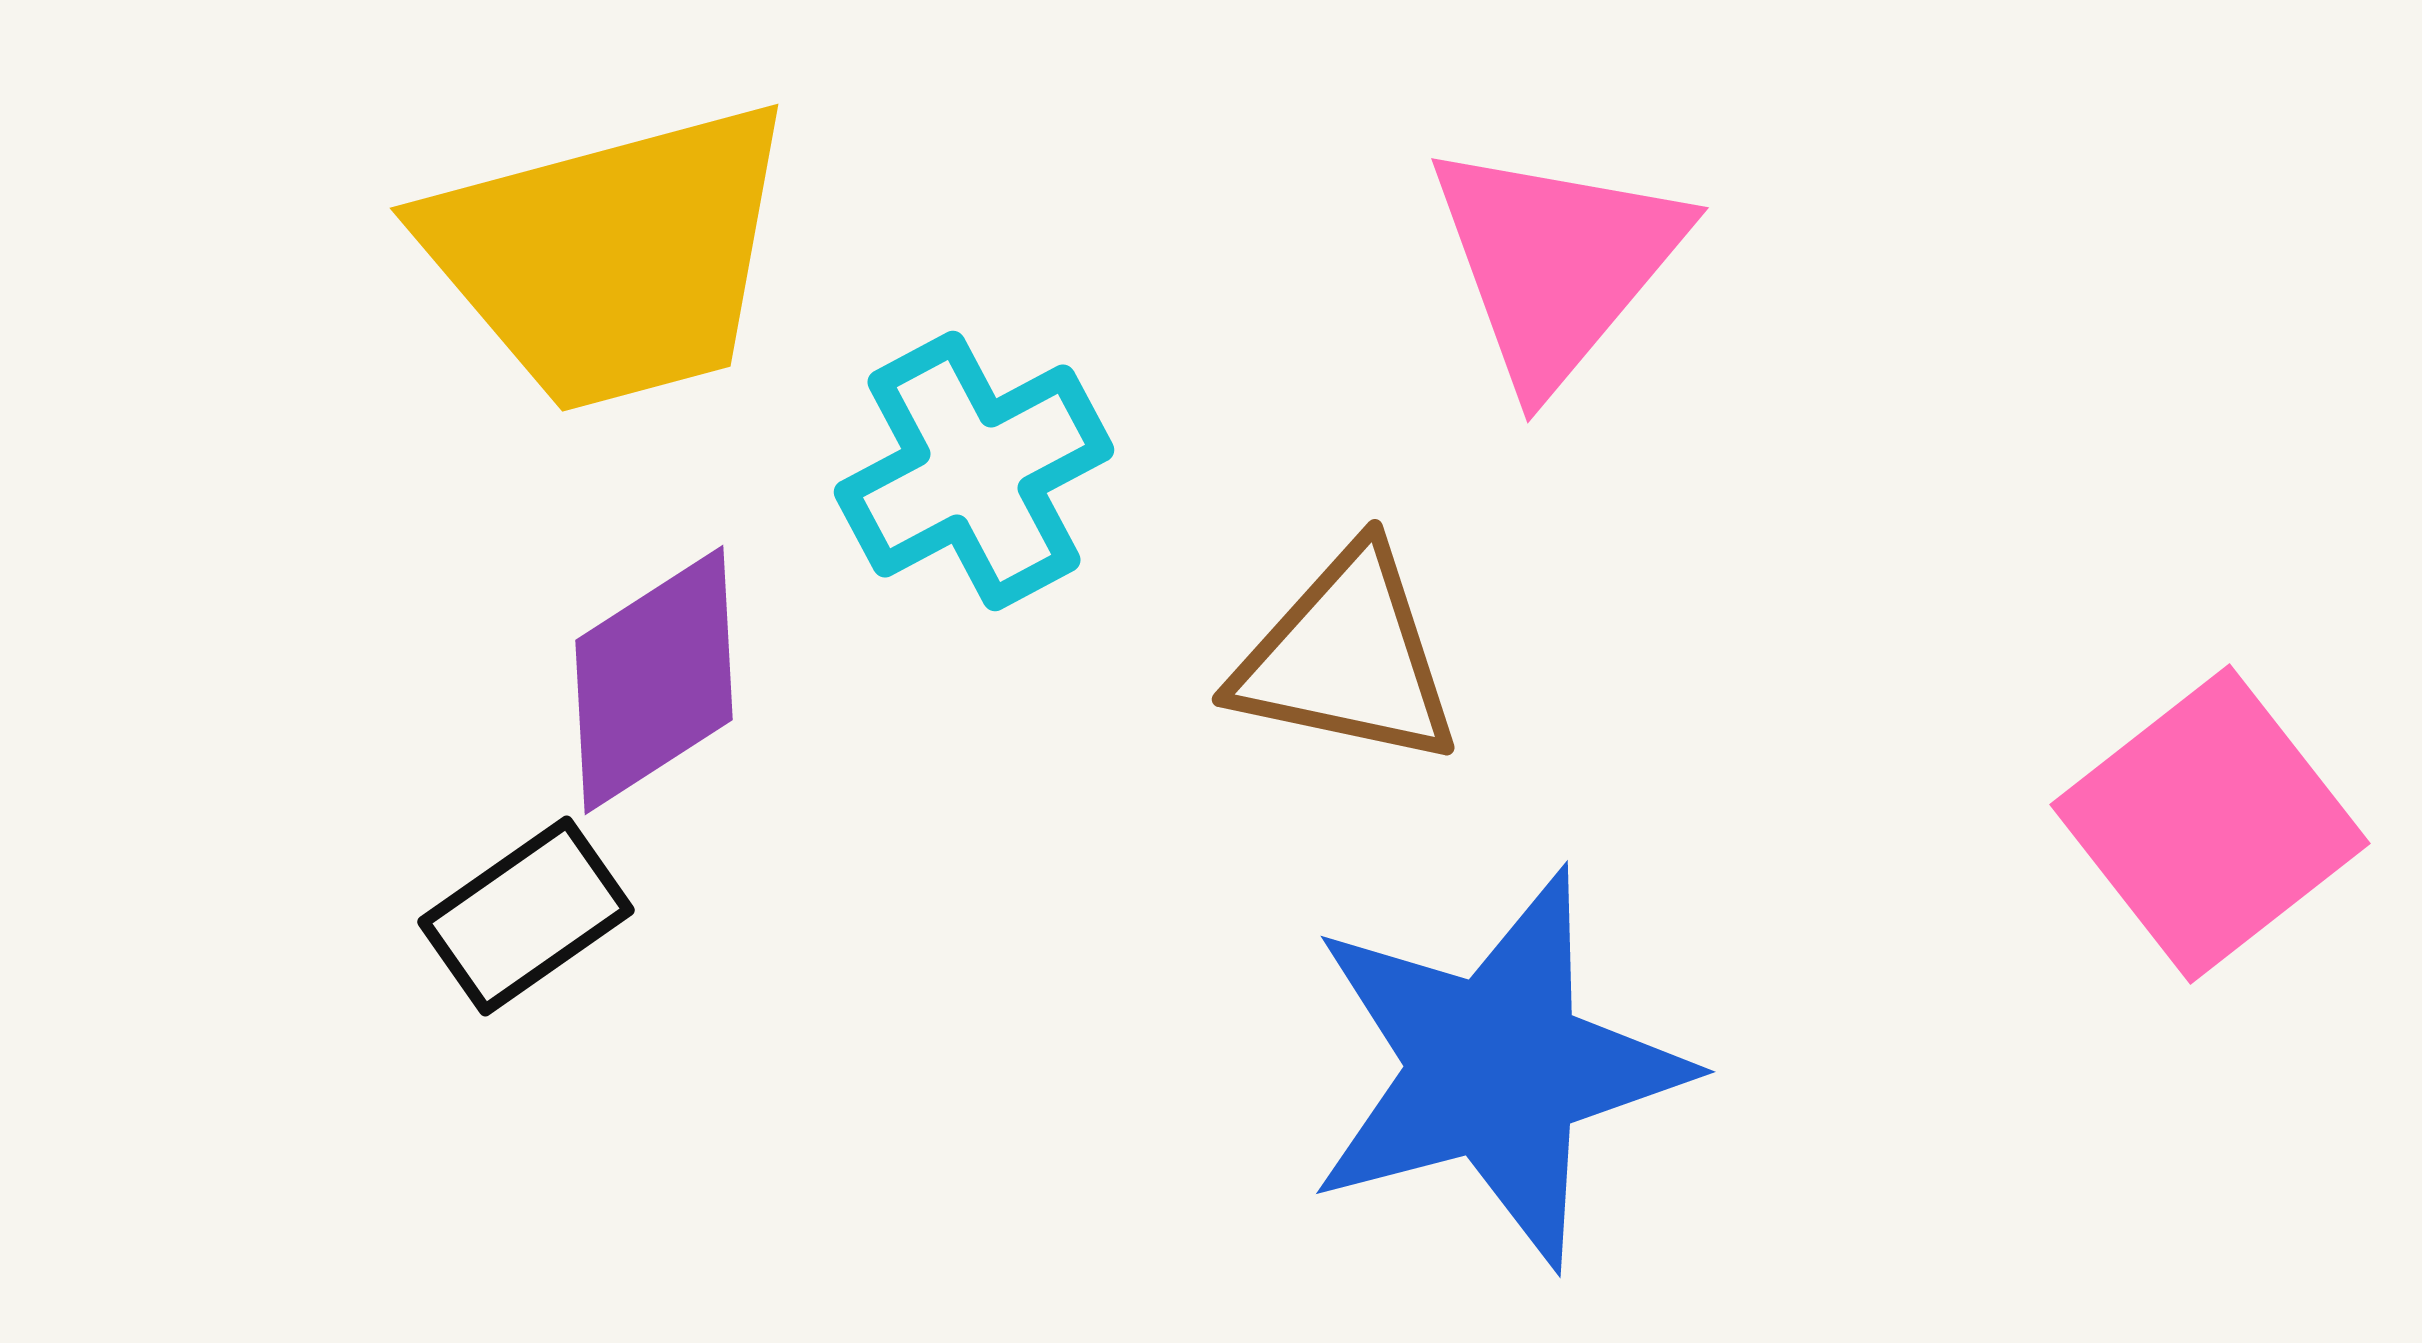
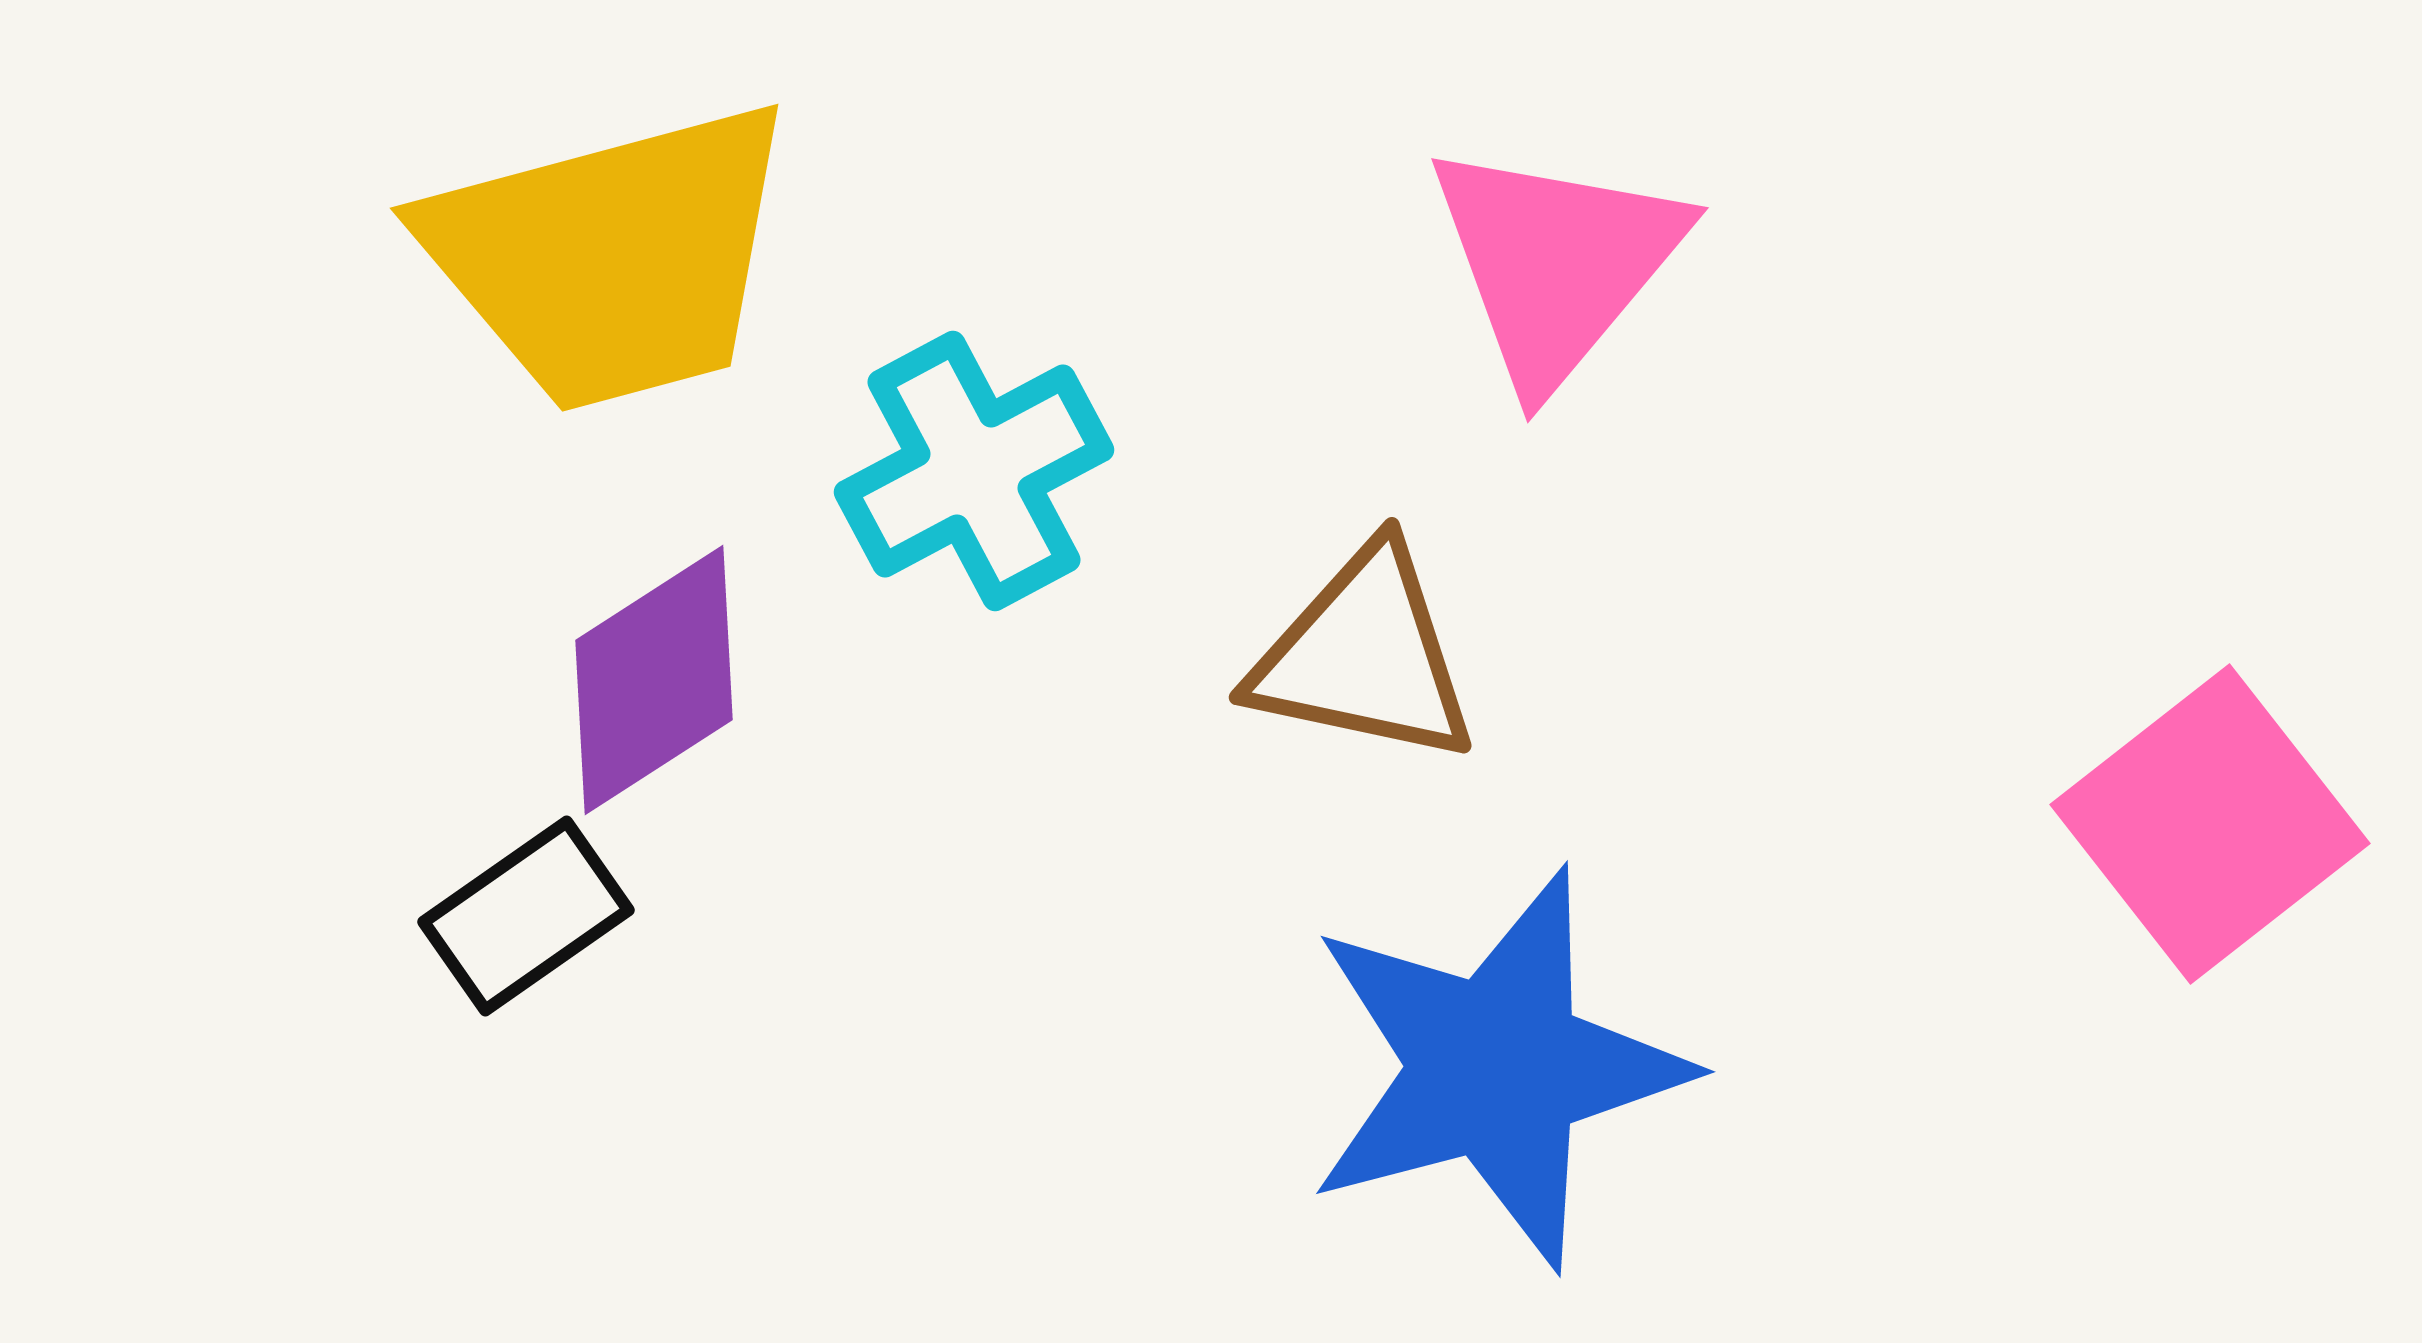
brown triangle: moved 17 px right, 2 px up
